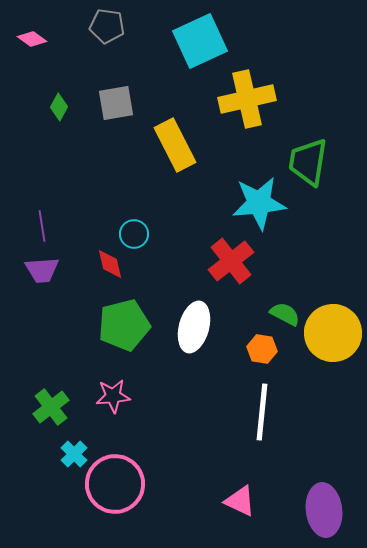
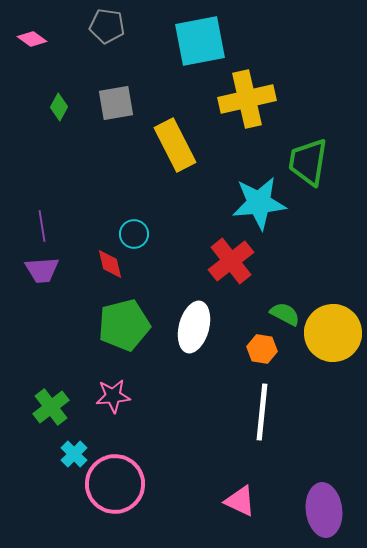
cyan square: rotated 14 degrees clockwise
